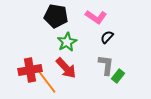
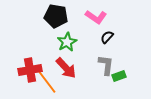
green rectangle: moved 1 px right; rotated 32 degrees clockwise
